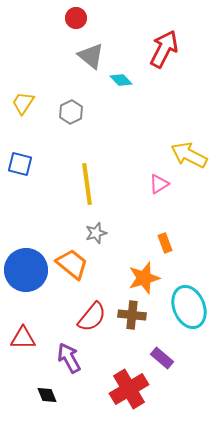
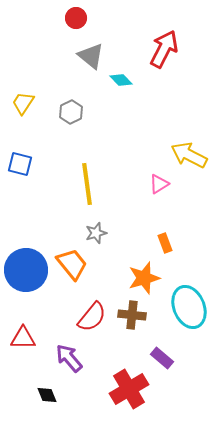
orange trapezoid: rotated 12 degrees clockwise
purple arrow: rotated 12 degrees counterclockwise
